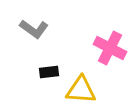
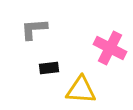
gray L-shape: rotated 140 degrees clockwise
black rectangle: moved 4 px up
